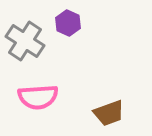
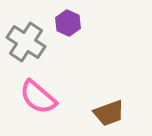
gray cross: moved 1 px right, 1 px down
pink semicircle: rotated 45 degrees clockwise
